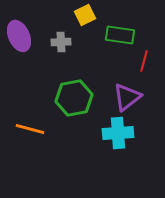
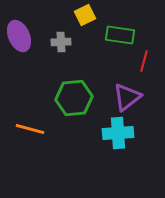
green hexagon: rotated 6 degrees clockwise
